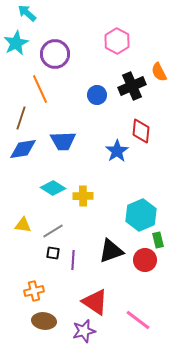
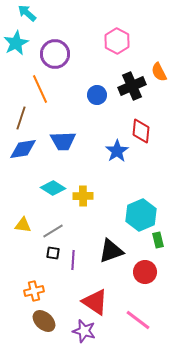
red circle: moved 12 px down
brown ellipse: rotated 35 degrees clockwise
purple star: rotated 30 degrees clockwise
